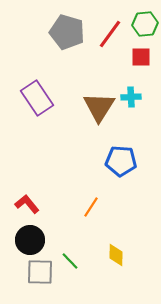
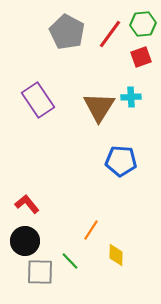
green hexagon: moved 2 px left
gray pentagon: rotated 12 degrees clockwise
red square: rotated 20 degrees counterclockwise
purple rectangle: moved 1 px right, 2 px down
orange line: moved 23 px down
black circle: moved 5 px left, 1 px down
